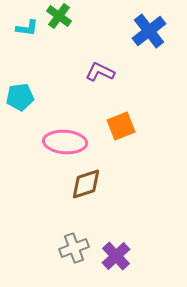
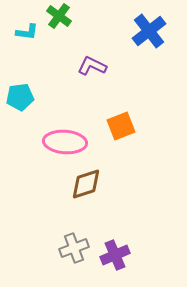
cyan L-shape: moved 4 px down
purple L-shape: moved 8 px left, 6 px up
purple cross: moved 1 px left, 1 px up; rotated 20 degrees clockwise
